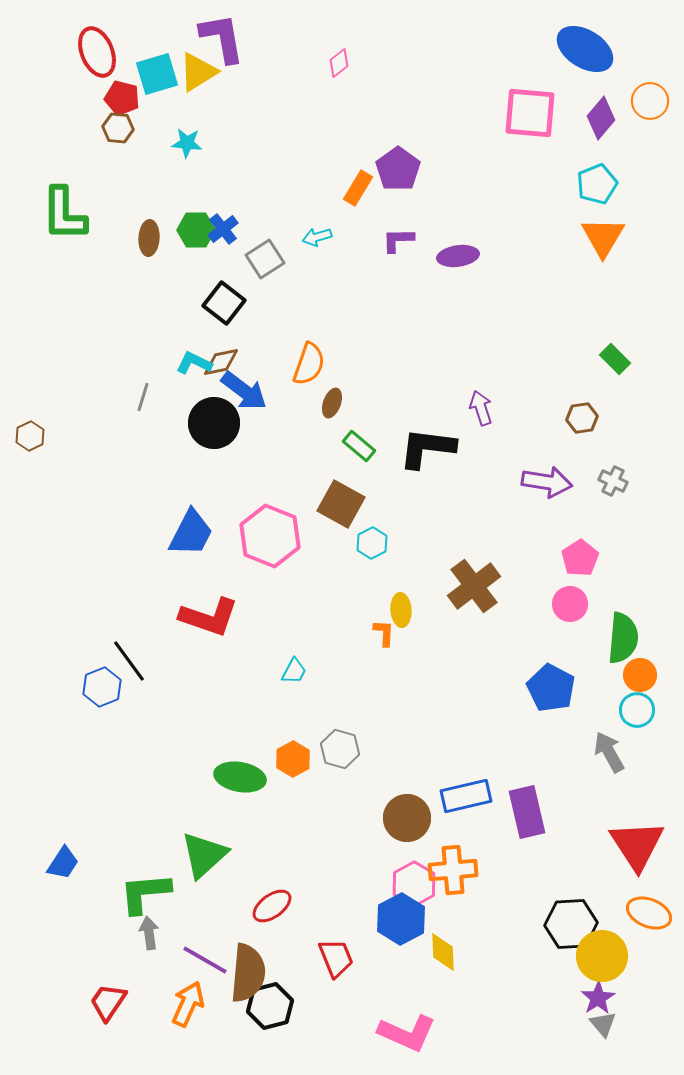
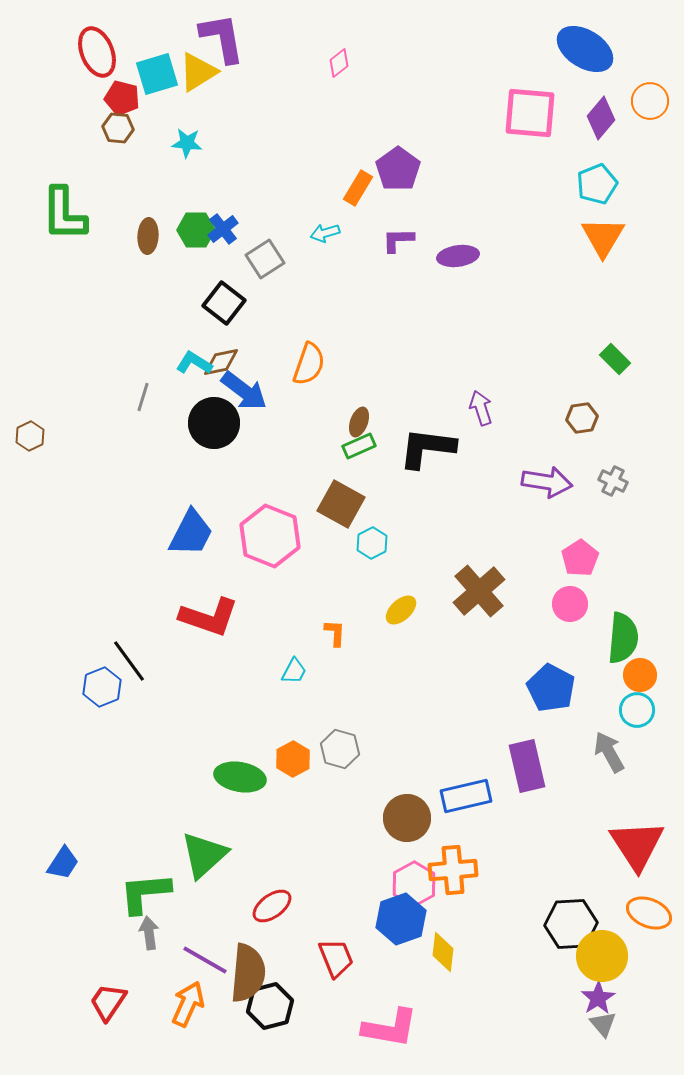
cyan arrow at (317, 237): moved 8 px right, 4 px up
brown ellipse at (149, 238): moved 1 px left, 2 px up
cyan L-shape at (194, 363): rotated 6 degrees clockwise
brown ellipse at (332, 403): moved 27 px right, 19 px down
green rectangle at (359, 446): rotated 64 degrees counterclockwise
brown cross at (474, 586): moved 5 px right, 5 px down; rotated 4 degrees counterclockwise
yellow ellipse at (401, 610): rotated 52 degrees clockwise
orange L-shape at (384, 633): moved 49 px left
purple rectangle at (527, 812): moved 46 px up
blue hexagon at (401, 919): rotated 9 degrees clockwise
yellow diamond at (443, 952): rotated 9 degrees clockwise
pink L-shape at (407, 1033): moved 17 px left, 5 px up; rotated 14 degrees counterclockwise
